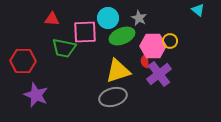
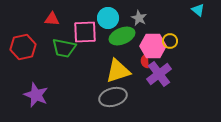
red hexagon: moved 14 px up; rotated 15 degrees counterclockwise
